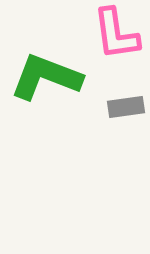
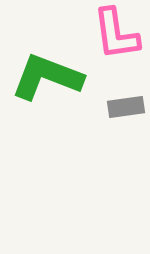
green L-shape: moved 1 px right
